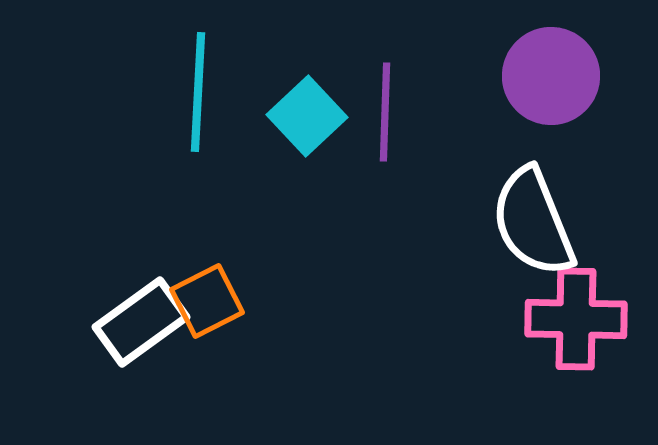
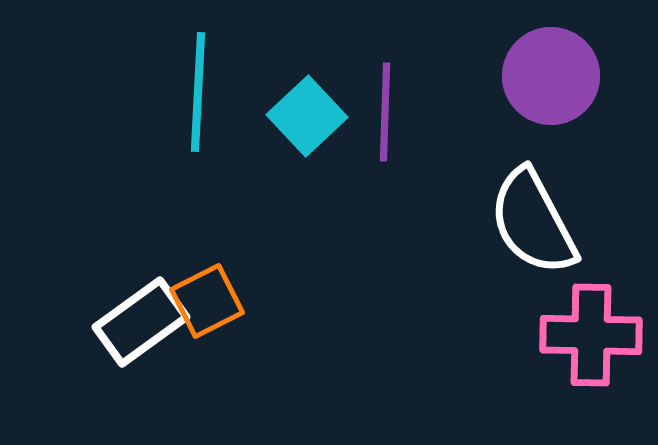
white semicircle: rotated 6 degrees counterclockwise
pink cross: moved 15 px right, 16 px down
